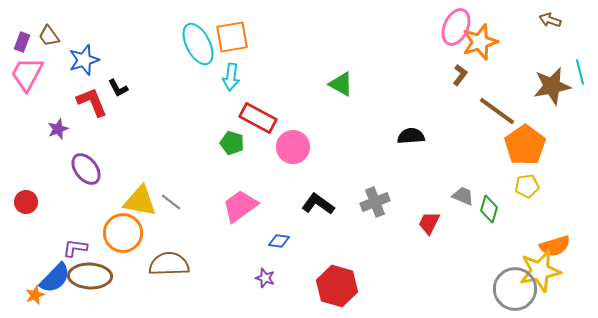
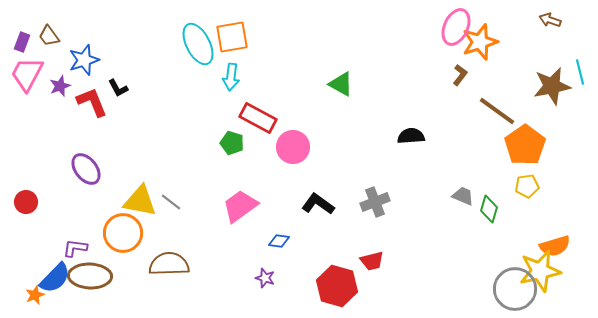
purple star at (58, 129): moved 2 px right, 43 px up
red trapezoid at (429, 223): moved 57 px left, 38 px down; rotated 130 degrees counterclockwise
